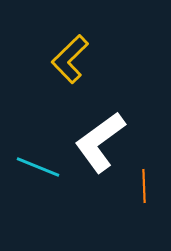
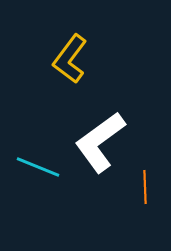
yellow L-shape: rotated 9 degrees counterclockwise
orange line: moved 1 px right, 1 px down
